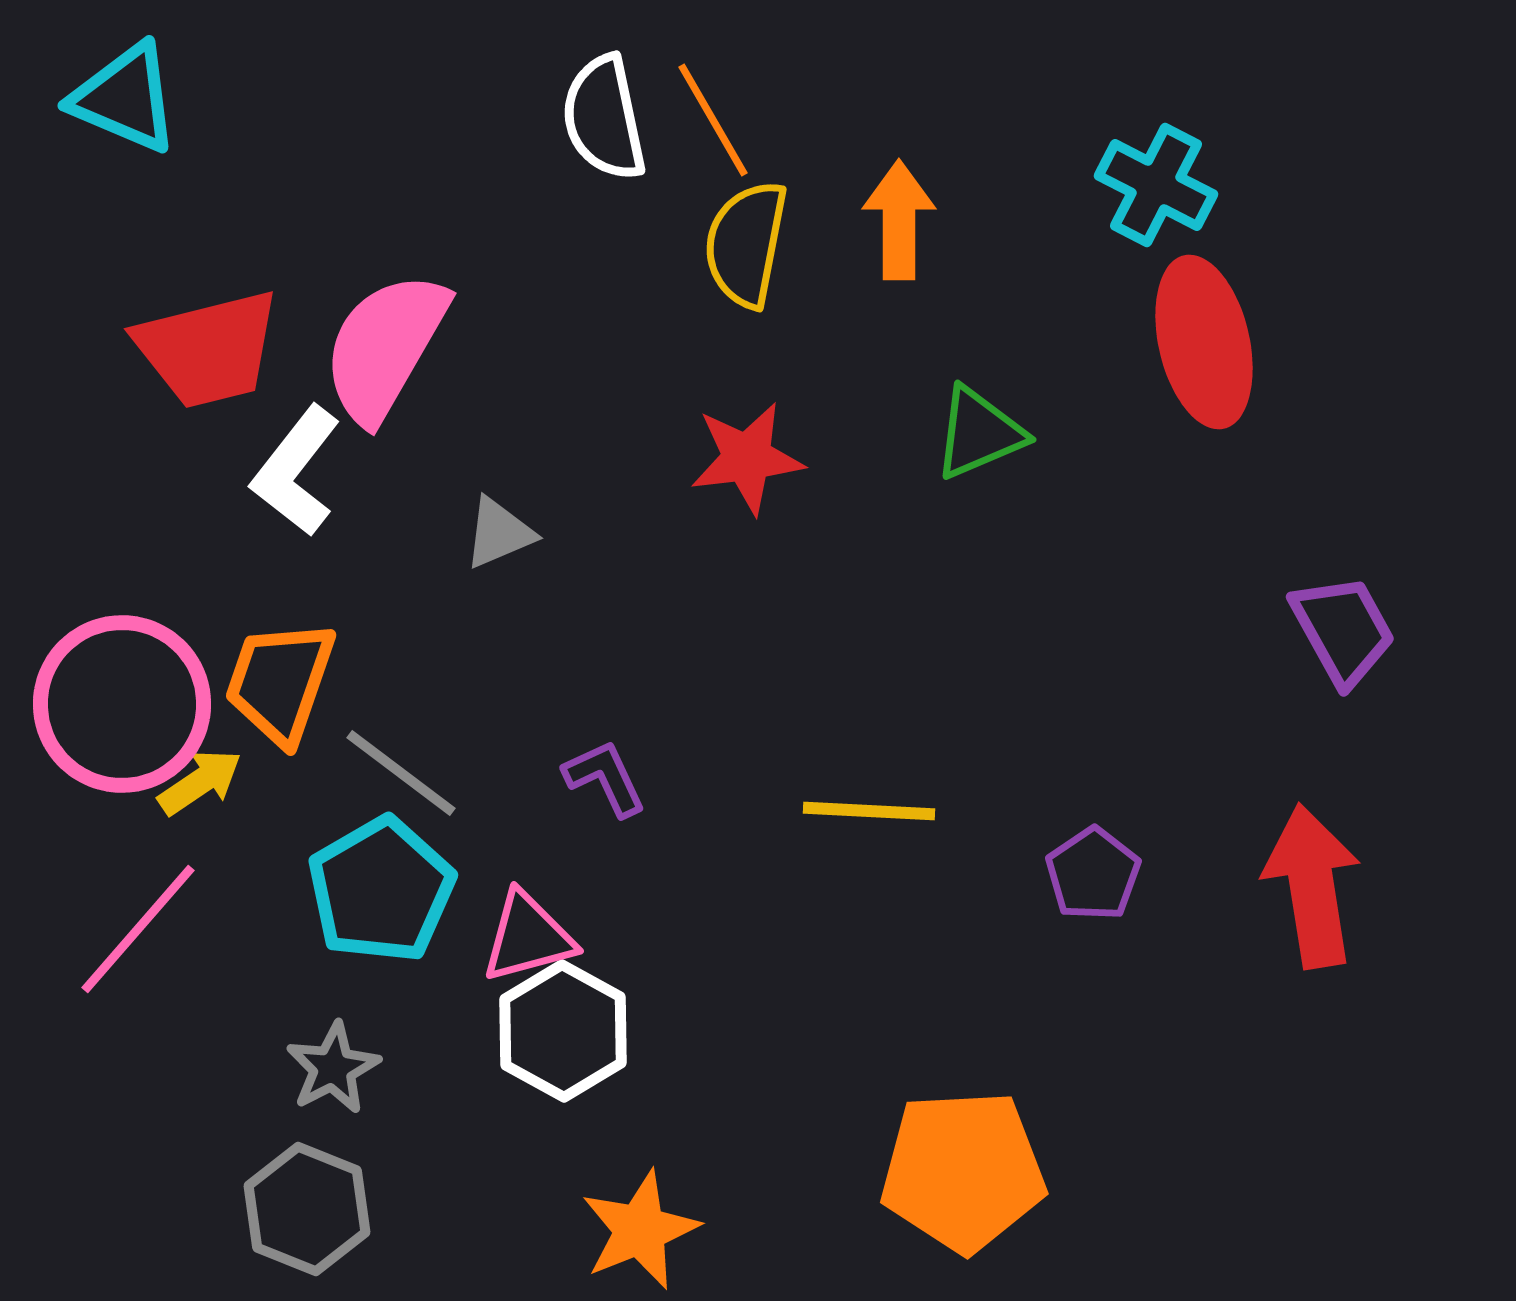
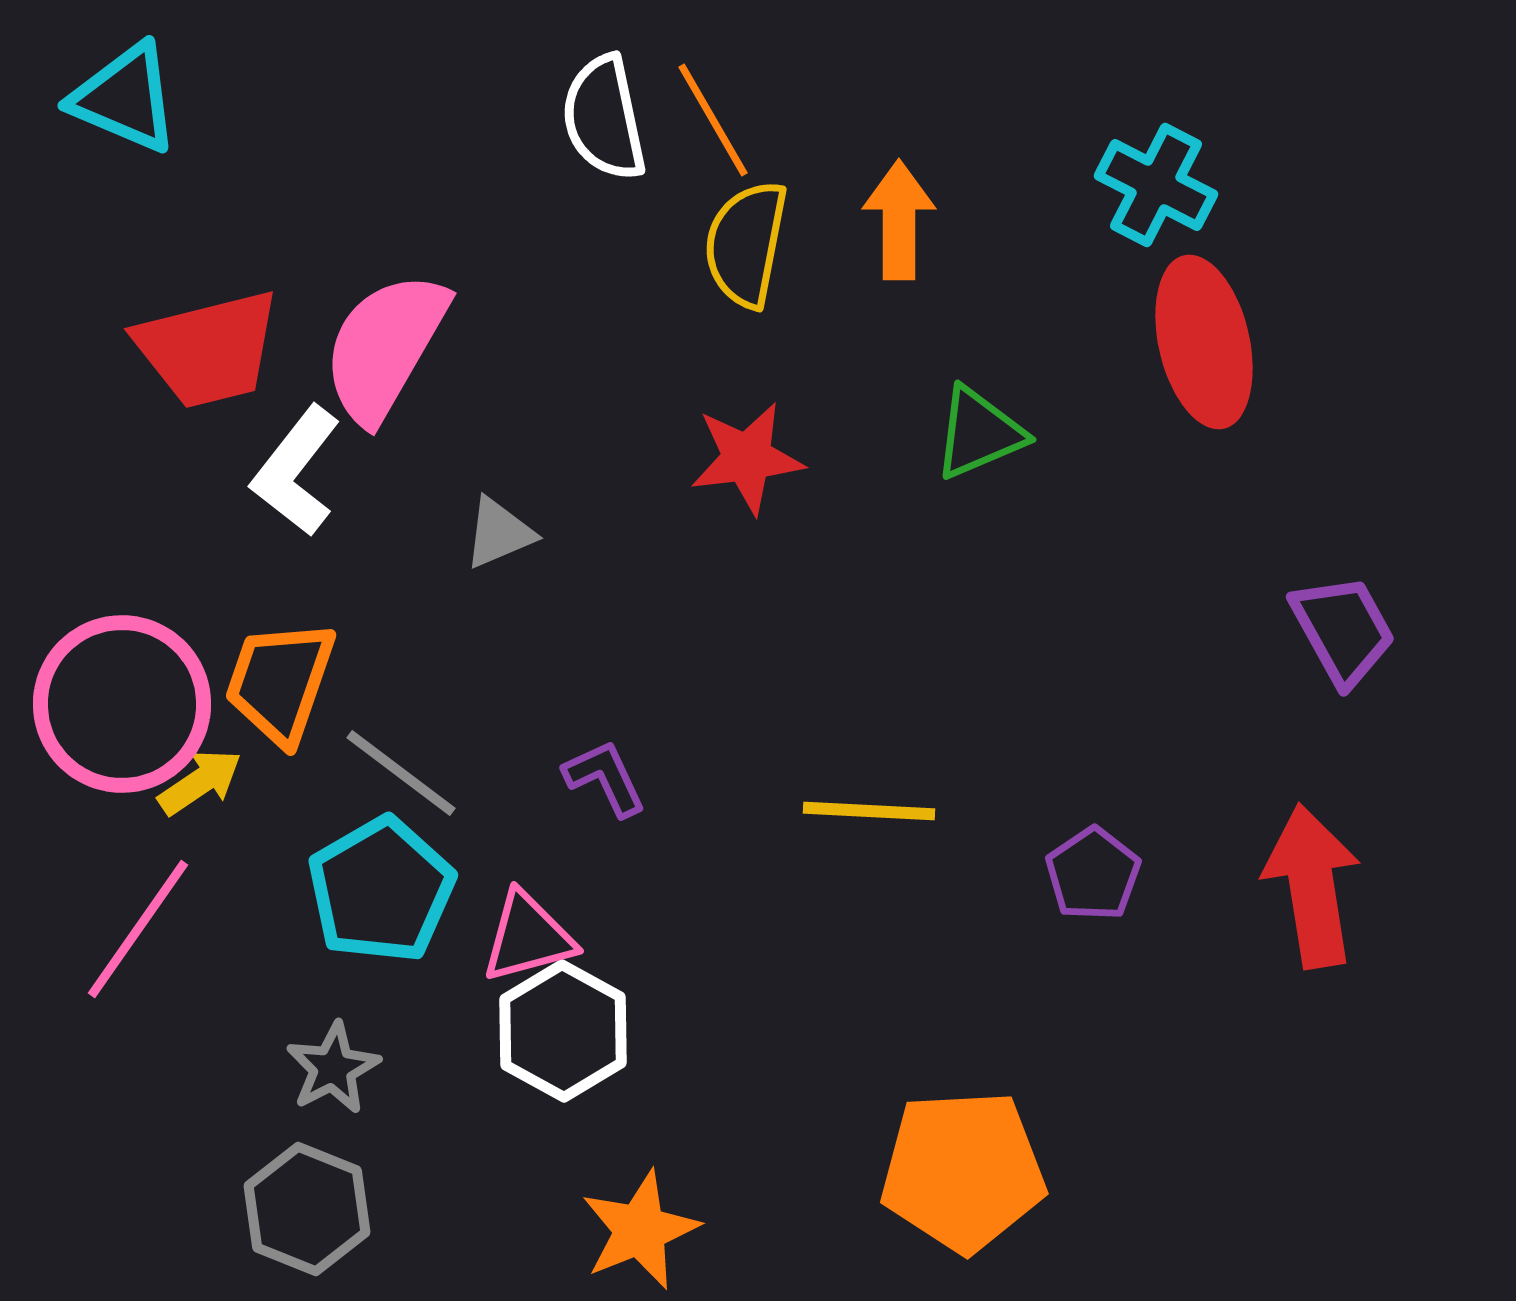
pink line: rotated 6 degrees counterclockwise
